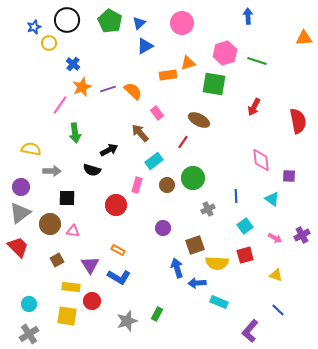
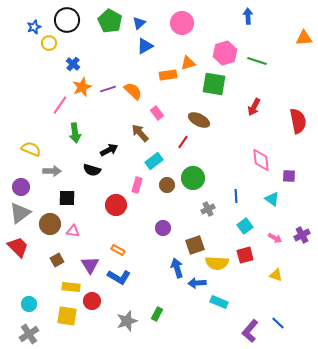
yellow semicircle at (31, 149): rotated 12 degrees clockwise
blue line at (278, 310): moved 13 px down
